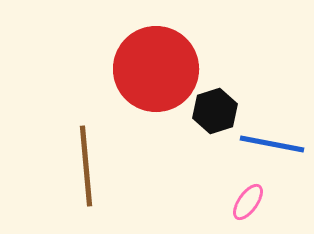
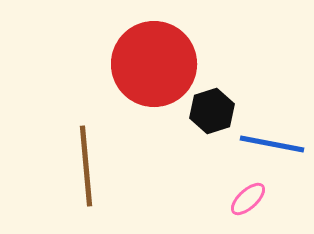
red circle: moved 2 px left, 5 px up
black hexagon: moved 3 px left
pink ellipse: moved 3 px up; rotated 12 degrees clockwise
